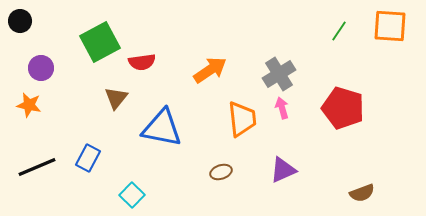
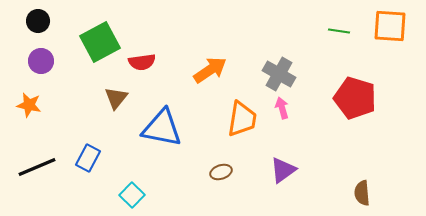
black circle: moved 18 px right
green line: rotated 65 degrees clockwise
purple circle: moved 7 px up
gray cross: rotated 28 degrees counterclockwise
red pentagon: moved 12 px right, 10 px up
orange trapezoid: rotated 15 degrees clockwise
purple triangle: rotated 12 degrees counterclockwise
brown semicircle: rotated 105 degrees clockwise
